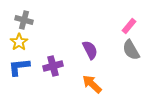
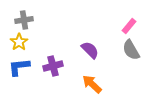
gray cross: rotated 24 degrees counterclockwise
purple semicircle: rotated 18 degrees counterclockwise
